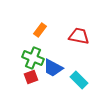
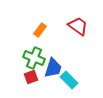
red trapezoid: moved 1 px left, 10 px up; rotated 25 degrees clockwise
green cross: moved 1 px right
blue trapezoid: rotated 100 degrees counterclockwise
cyan rectangle: moved 10 px left
